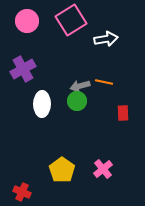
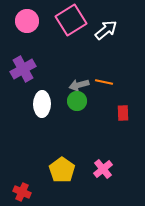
white arrow: moved 9 px up; rotated 30 degrees counterclockwise
gray arrow: moved 1 px left, 1 px up
